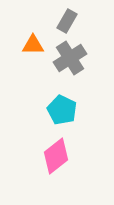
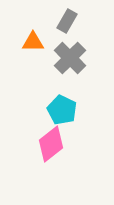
orange triangle: moved 3 px up
gray cross: rotated 12 degrees counterclockwise
pink diamond: moved 5 px left, 12 px up
